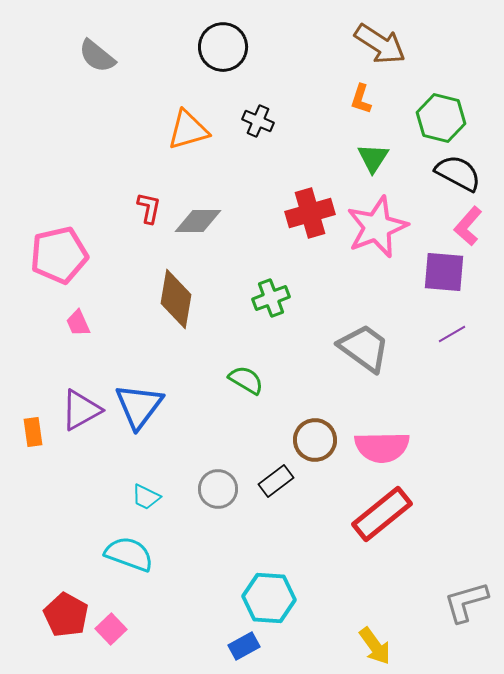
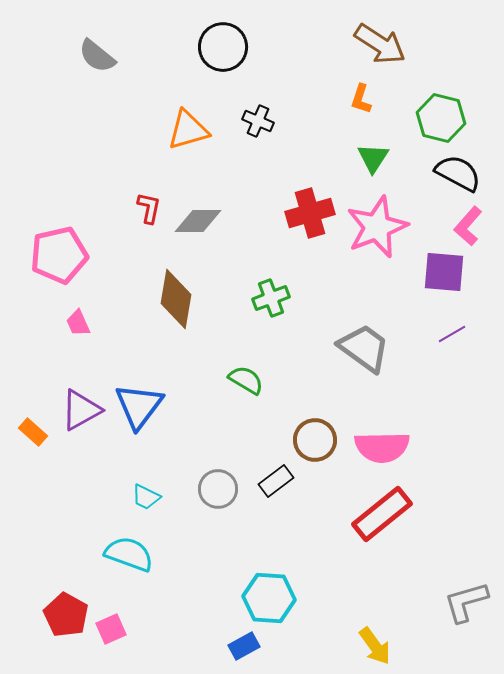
orange rectangle: rotated 40 degrees counterclockwise
pink square: rotated 20 degrees clockwise
